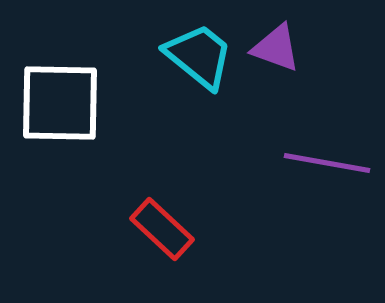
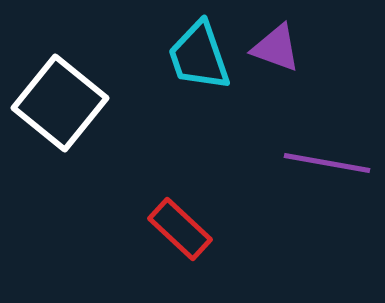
cyan trapezoid: rotated 148 degrees counterclockwise
white square: rotated 38 degrees clockwise
red rectangle: moved 18 px right
